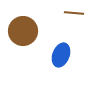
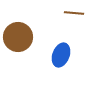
brown circle: moved 5 px left, 6 px down
